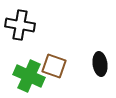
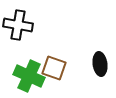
black cross: moved 2 px left
brown square: moved 2 px down
